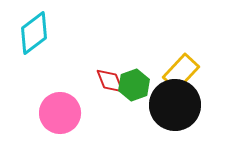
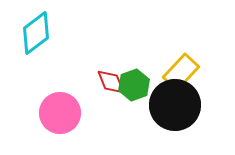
cyan diamond: moved 2 px right
red diamond: moved 1 px right, 1 px down
